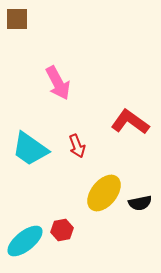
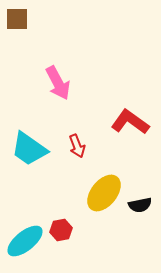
cyan trapezoid: moved 1 px left
black semicircle: moved 2 px down
red hexagon: moved 1 px left
